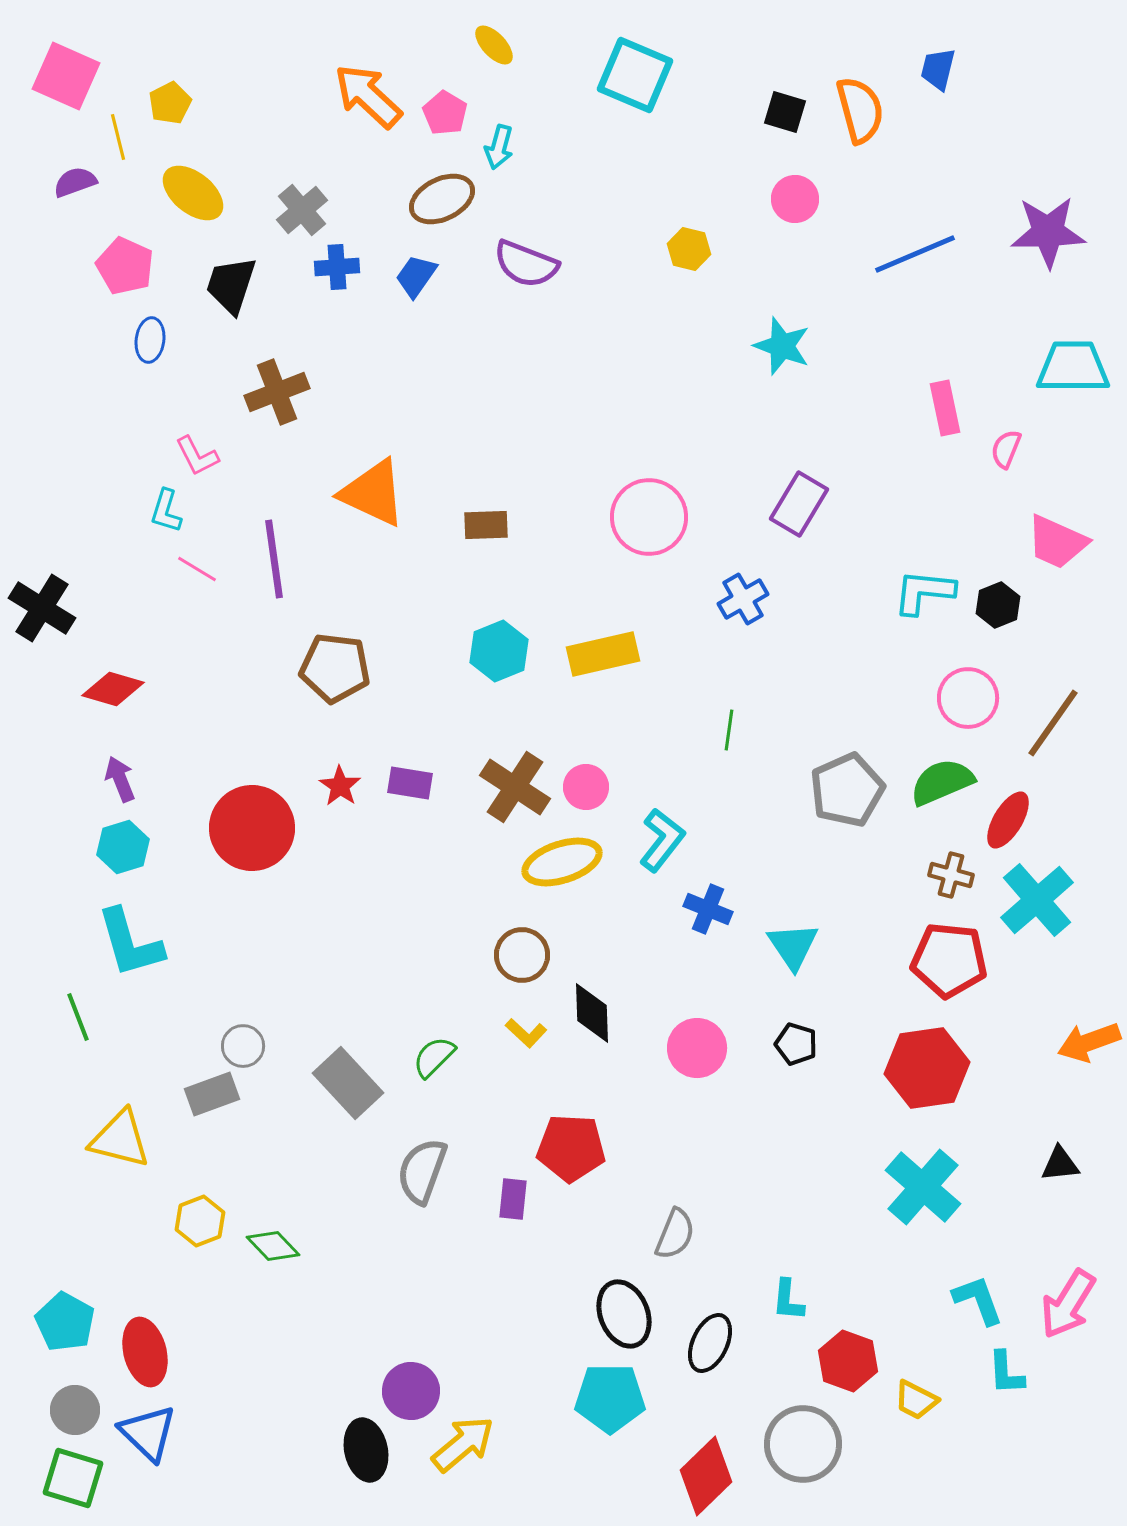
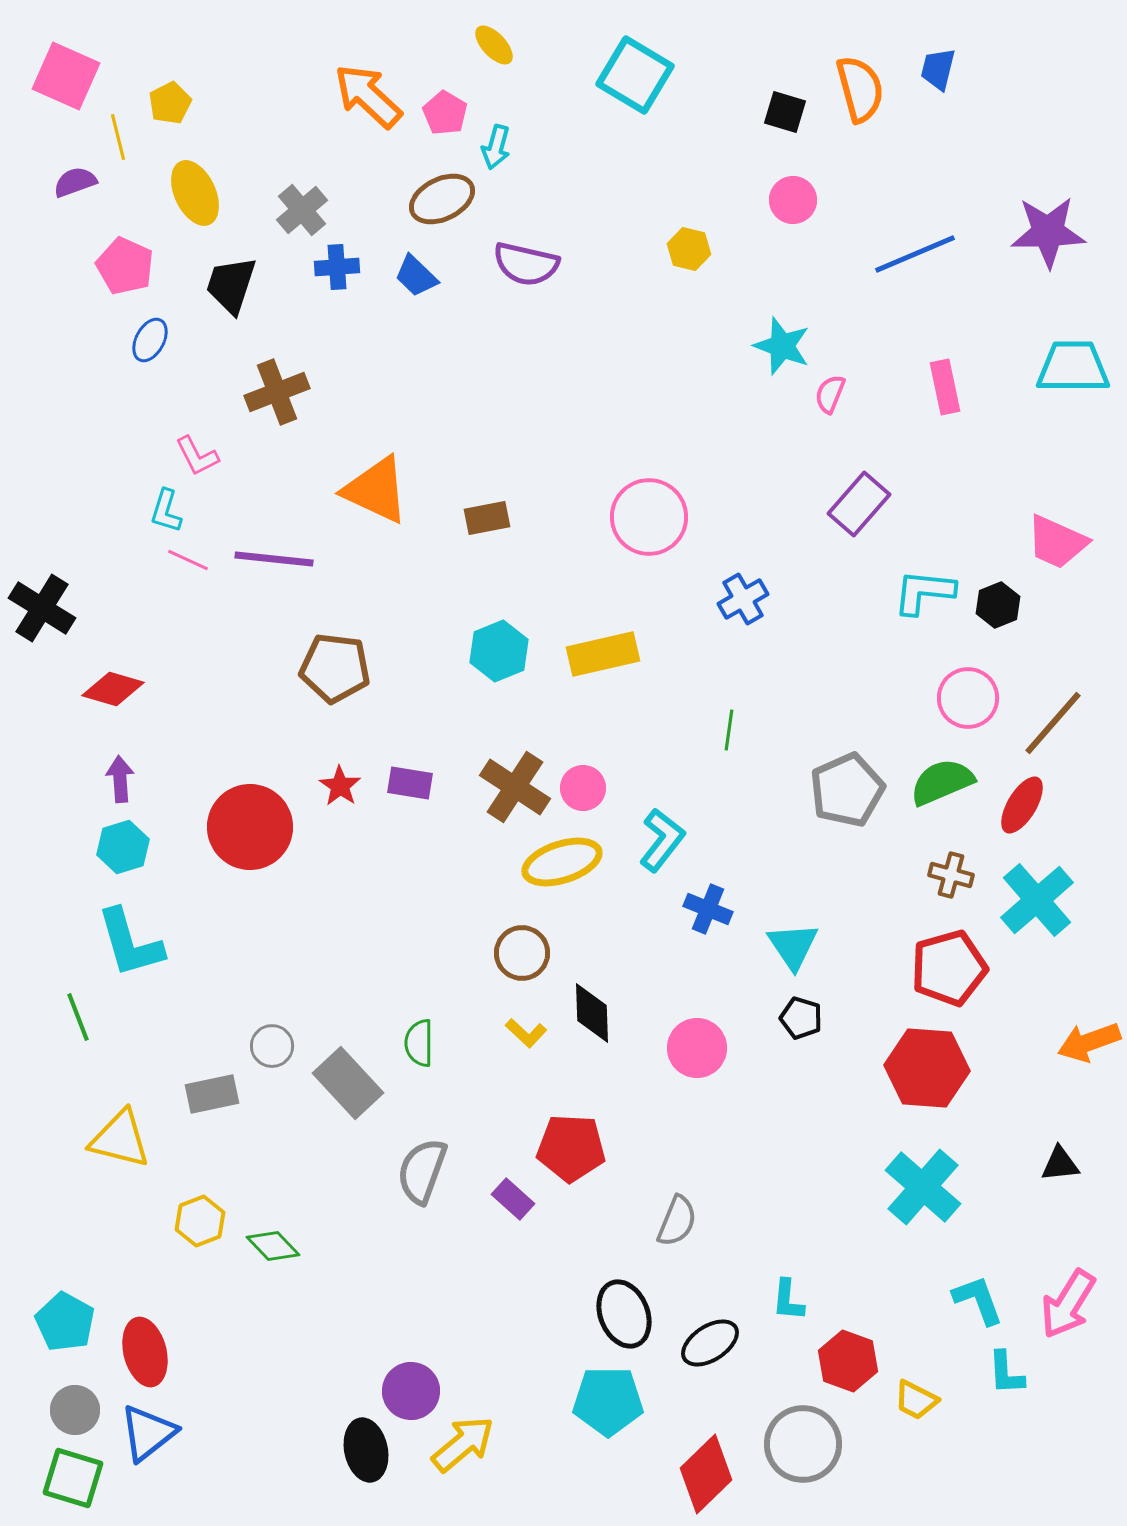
cyan square at (635, 75): rotated 8 degrees clockwise
orange semicircle at (860, 110): moved 21 px up
cyan arrow at (499, 147): moved 3 px left
yellow ellipse at (193, 193): moved 2 px right; rotated 26 degrees clockwise
pink circle at (795, 199): moved 2 px left, 1 px down
purple semicircle at (526, 264): rotated 8 degrees counterclockwise
blue trapezoid at (416, 276): rotated 81 degrees counterclockwise
blue ellipse at (150, 340): rotated 21 degrees clockwise
pink rectangle at (945, 408): moved 21 px up
pink semicircle at (1006, 449): moved 176 px left, 55 px up
orange triangle at (373, 493): moved 3 px right, 3 px up
purple rectangle at (799, 504): moved 60 px right; rotated 10 degrees clockwise
brown rectangle at (486, 525): moved 1 px right, 7 px up; rotated 9 degrees counterclockwise
purple line at (274, 559): rotated 76 degrees counterclockwise
pink line at (197, 569): moved 9 px left, 9 px up; rotated 6 degrees counterclockwise
brown line at (1053, 723): rotated 6 degrees clockwise
purple arrow at (120, 779): rotated 18 degrees clockwise
pink circle at (586, 787): moved 3 px left, 1 px down
red ellipse at (1008, 820): moved 14 px right, 15 px up
red circle at (252, 828): moved 2 px left, 1 px up
brown circle at (522, 955): moved 2 px up
red pentagon at (949, 960): moved 8 px down; rotated 22 degrees counterclockwise
black pentagon at (796, 1044): moved 5 px right, 26 px up
gray circle at (243, 1046): moved 29 px right
green semicircle at (434, 1057): moved 15 px left, 14 px up; rotated 45 degrees counterclockwise
red hexagon at (927, 1068): rotated 12 degrees clockwise
gray rectangle at (212, 1094): rotated 8 degrees clockwise
purple rectangle at (513, 1199): rotated 54 degrees counterclockwise
gray semicircle at (675, 1234): moved 2 px right, 13 px up
black ellipse at (710, 1343): rotated 32 degrees clockwise
cyan pentagon at (610, 1398): moved 2 px left, 3 px down
blue triangle at (148, 1433): rotated 38 degrees clockwise
red diamond at (706, 1476): moved 2 px up
